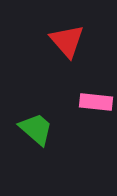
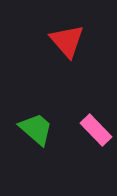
pink rectangle: moved 28 px down; rotated 40 degrees clockwise
